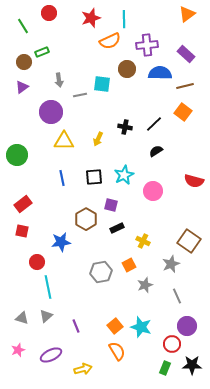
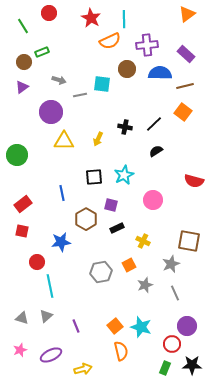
red star at (91, 18): rotated 24 degrees counterclockwise
gray arrow at (59, 80): rotated 64 degrees counterclockwise
blue line at (62, 178): moved 15 px down
pink circle at (153, 191): moved 9 px down
brown square at (189, 241): rotated 25 degrees counterclockwise
cyan line at (48, 287): moved 2 px right, 1 px up
gray line at (177, 296): moved 2 px left, 3 px up
pink star at (18, 350): moved 2 px right
orange semicircle at (117, 351): moved 4 px right; rotated 18 degrees clockwise
